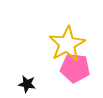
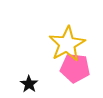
black star: moved 2 px right; rotated 24 degrees clockwise
